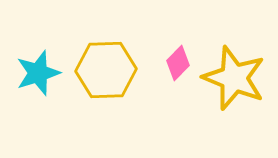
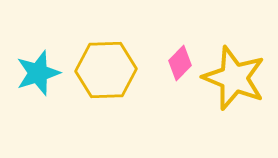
pink diamond: moved 2 px right
